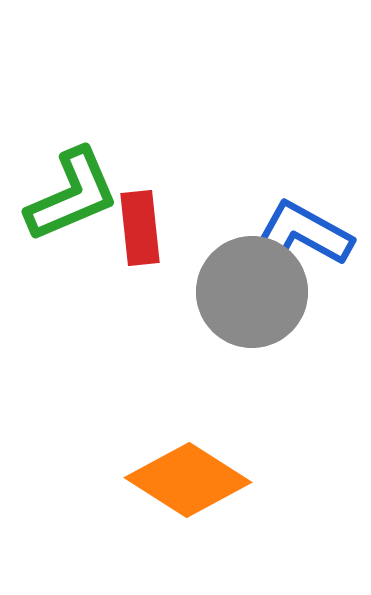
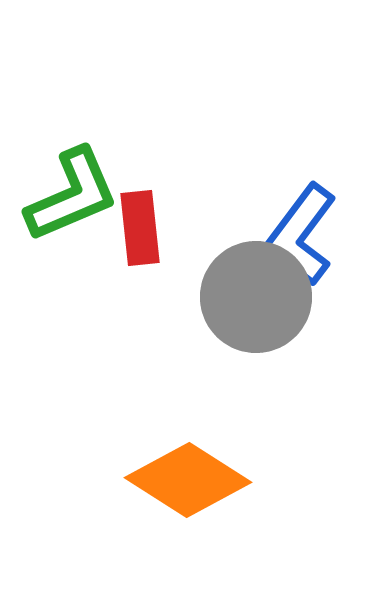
blue L-shape: rotated 82 degrees counterclockwise
gray circle: moved 4 px right, 5 px down
